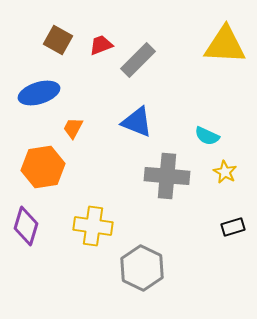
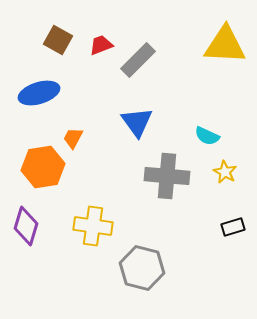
blue triangle: rotated 32 degrees clockwise
orange trapezoid: moved 10 px down
gray hexagon: rotated 12 degrees counterclockwise
